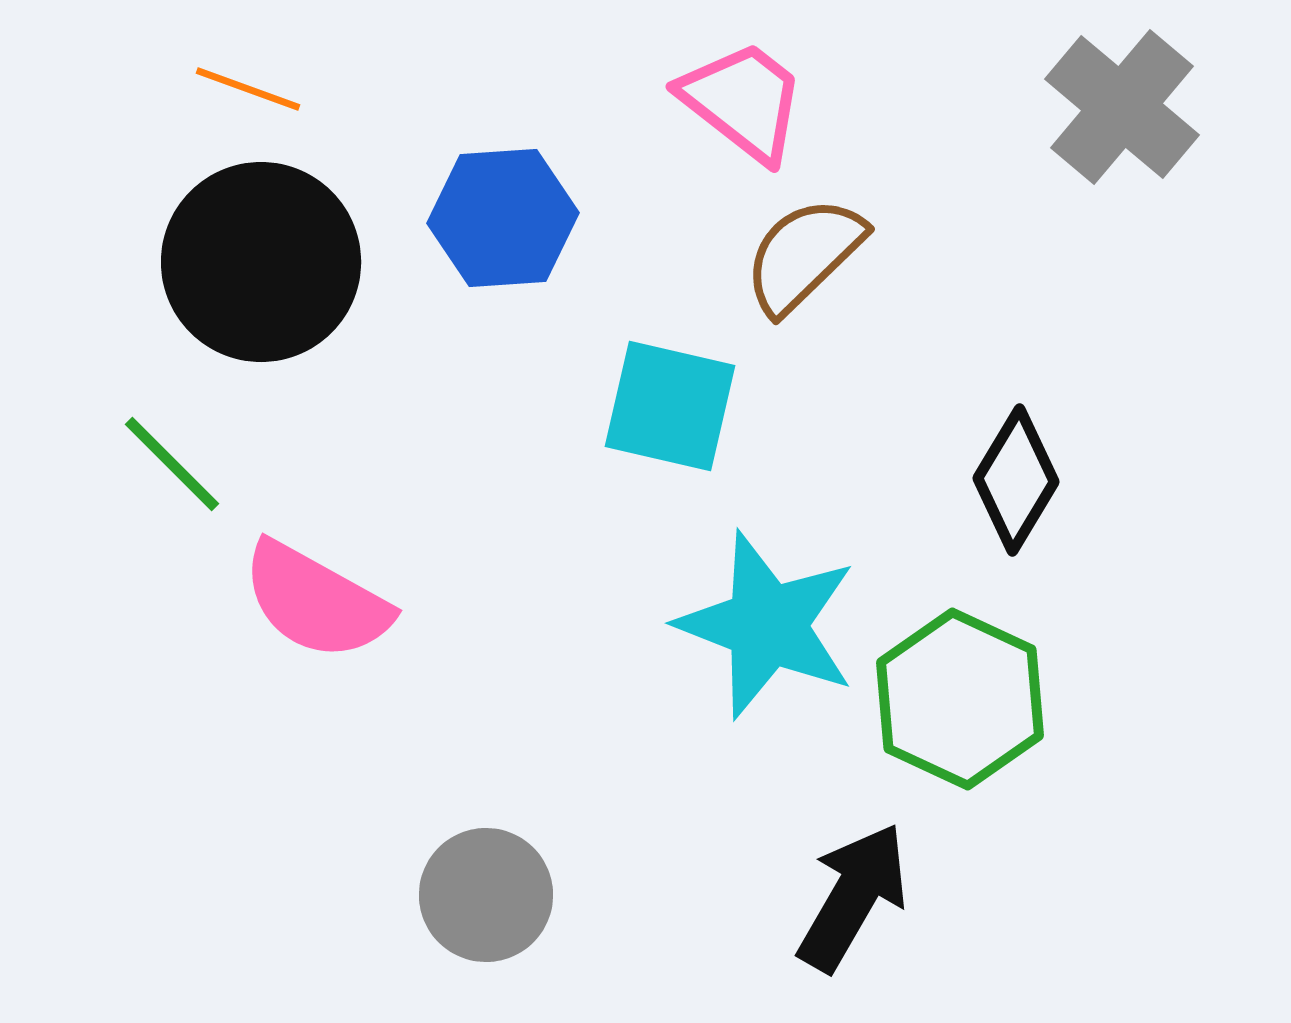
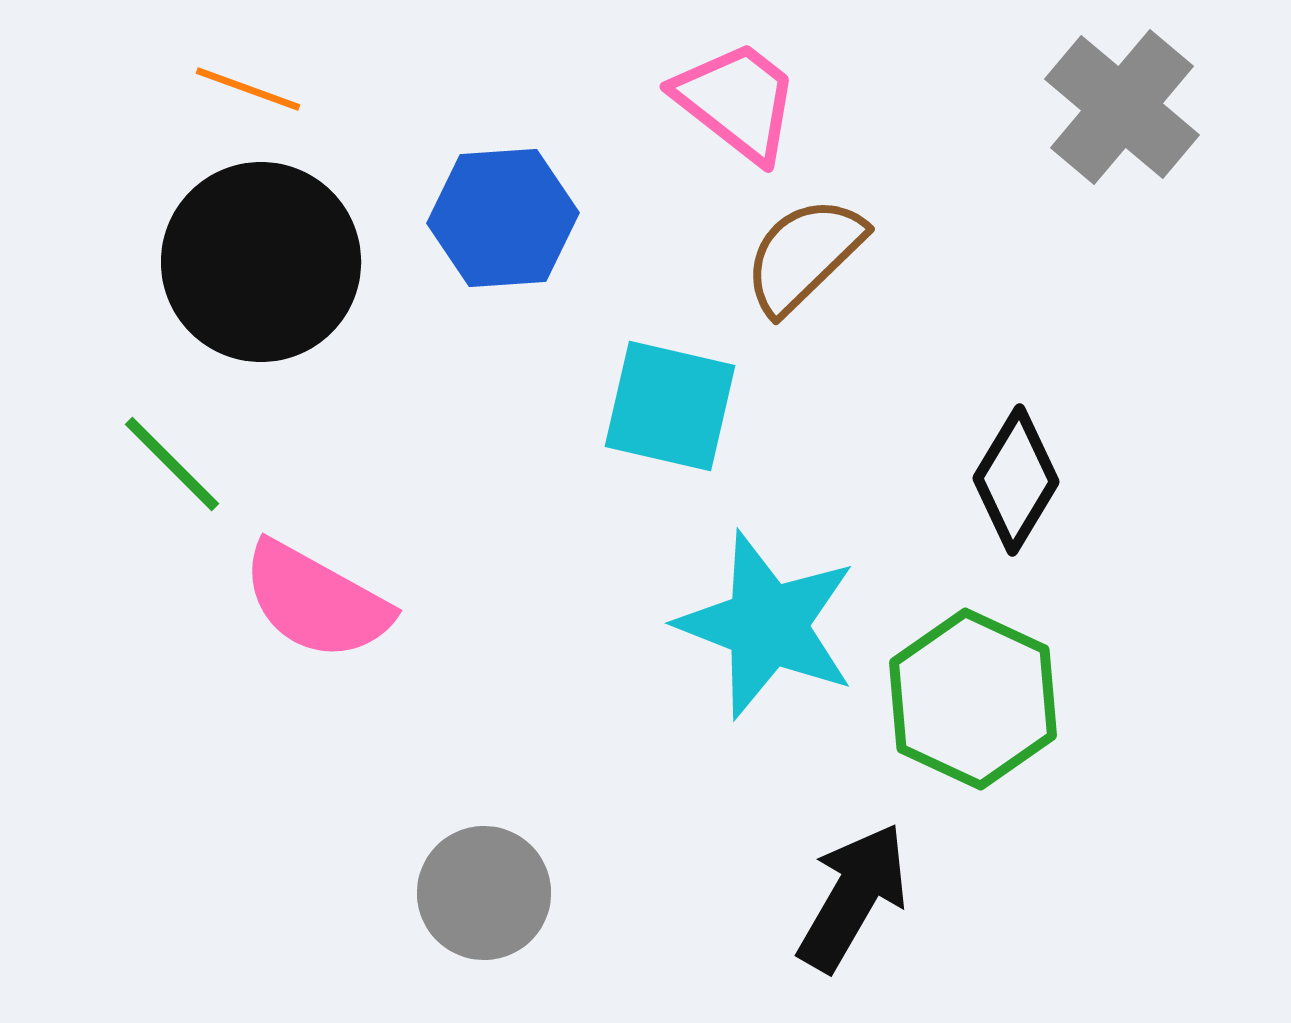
pink trapezoid: moved 6 px left
green hexagon: moved 13 px right
gray circle: moved 2 px left, 2 px up
